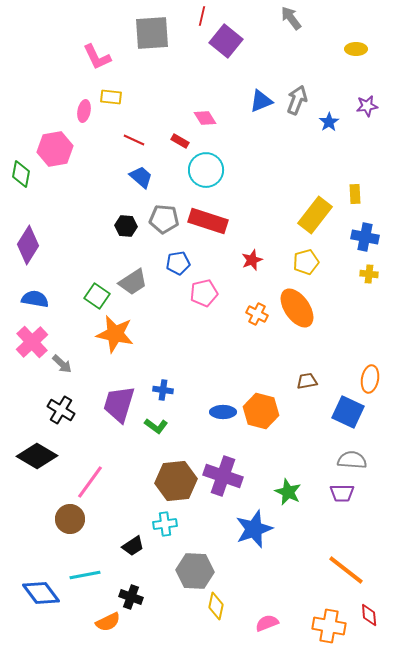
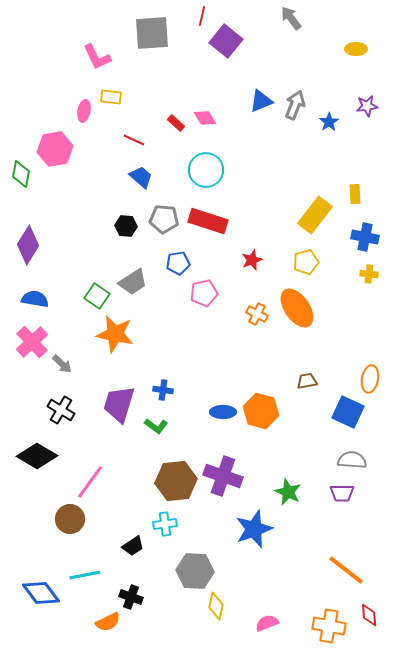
gray arrow at (297, 100): moved 2 px left, 5 px down
red rectangle at (180, 141): moved 4 px left, 18 px up; rotated 12 degrees clockwise
